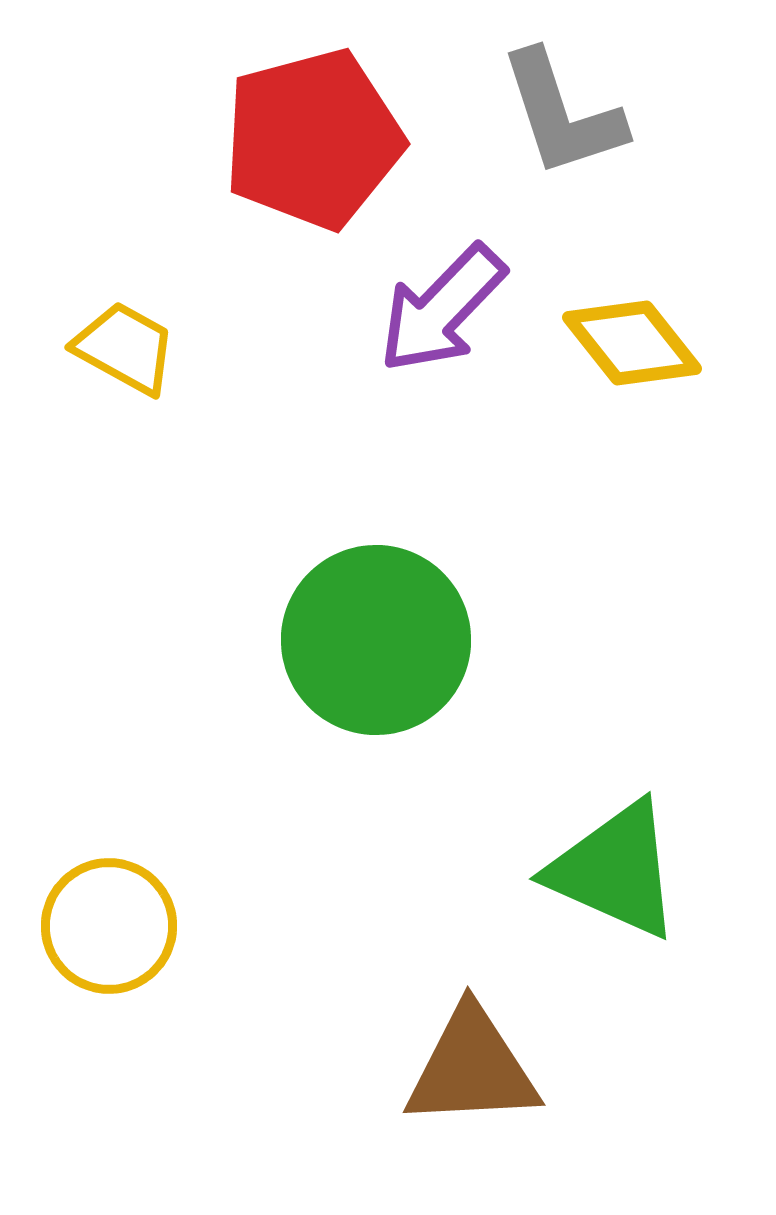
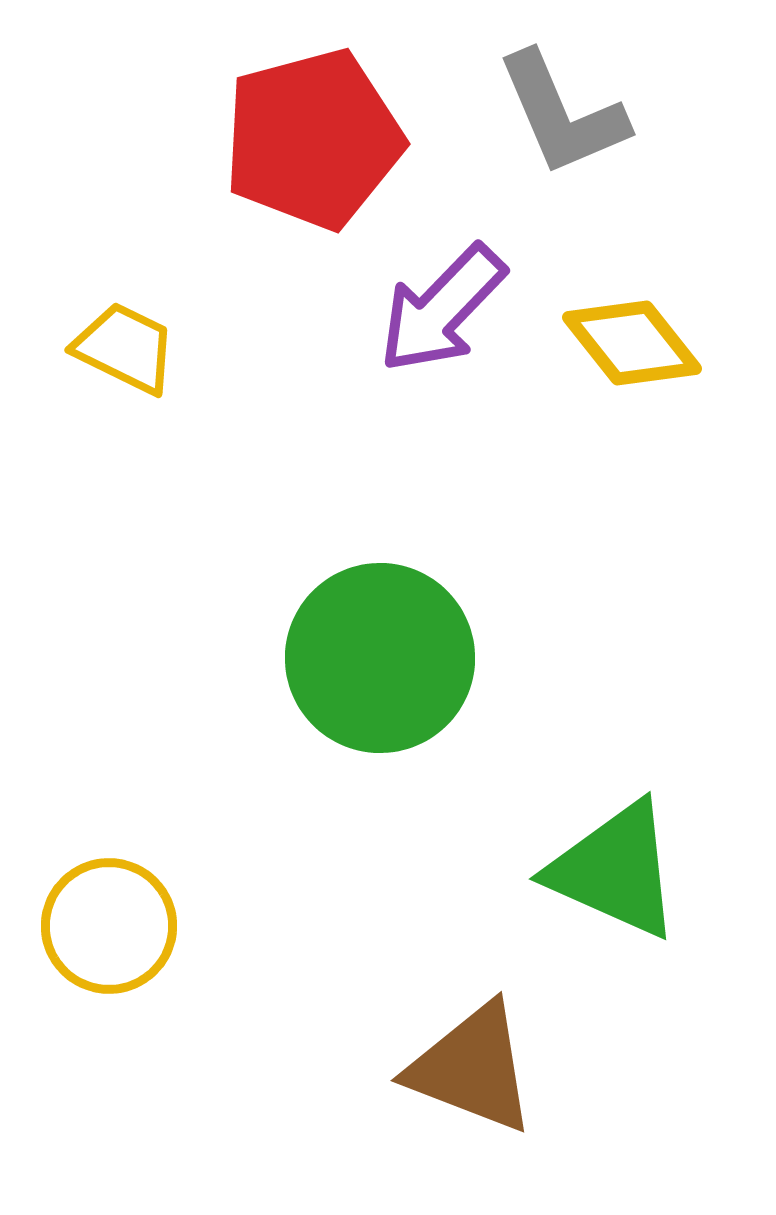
gray L-shape: rotated 5 degrees counterclockwise
yellow trapezoid: rotated 3 degrees counterclockwise
green circle: moved 4 px right, 18 px down
brown triangle: rotated 24 degrees clockwise
